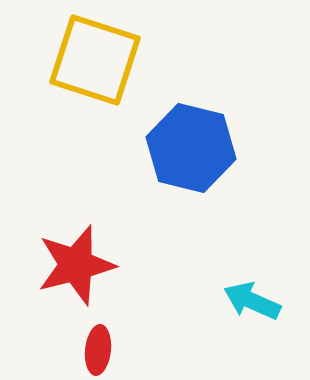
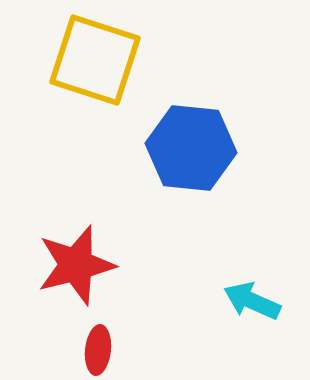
blue hexagon: rotated 8 degrees counterclockwise
